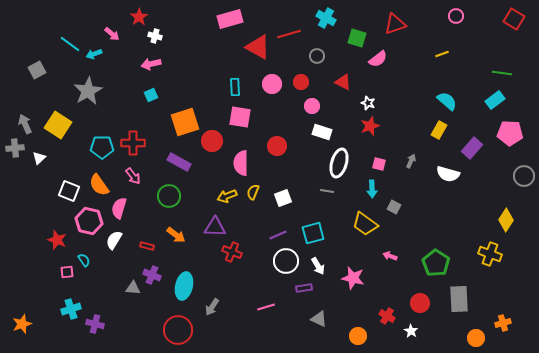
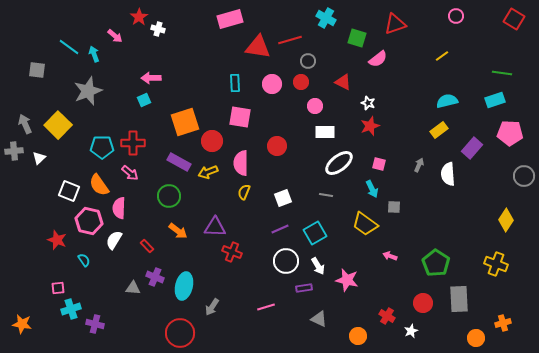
pink arrow at (112, 34): moved 3 px right, 2 px down
red line at (289, 34): moved 1 px right, 6 px down
white cross at (155, 36): moved 3 px right, 7 px up
cyan line at (70, 44): moved 1 px left, 3 px down
red triangle at (258, 47): rotated 20 degrees counterclockwise
cyan arrow at (94, 54): rotated 91 degrees clockwise
yellow line at (442, 54): moved 2 px down; rotated 16 degrees counterclockwise
gray circle at (317, 56): moved 9 px left, 5 px down
pink arrow at (151, 64): moved 14 px down; rotated 12 degrees clockwise
gray square at (37, 70): rotated 36 degrees clockwise
cyan rectangle at (235, 87): moved 4 px up
gray star at (88, 91): rotated 8 degrees clockwise
cyan square at (151, 95): moved 7 px left, 5 px down
cyan rectangle at (495, 100): rotated 18 degrees clockwise
cyan semicircle at (447, 101): rotated 55 degrees counterclockwise
pink circle at (312, 106): moved 3 px right
yellow square at (58, 125): rotated 12 degrees clockwise
yellow rectangle at (439, 130): rotated 24 degrees clockwise
white rectangle at (322, 132): moved 3 px right; rotated 18 degrees counterclockwise
gray cross at (15, 148): moved 1 px left, 3 px down
gray arrow at (411, 161): moved 8 px right, 4 px down
white ellipse at (339, 163): rotated 36 degrees clockwise
white semicircle at (448, 174): rotated 70 degrees clockwise
pink arrow at (133, 176): moved 3 px left, 3 px up; rotated 12 degrees counterclockwise
cyan arrow at (372, 189): rotated 24 degrees counterclockwise
gray line at (327, 191): moved 1 px left, 4 px down
yellow semicircle at (253, 192): moved 9 px left
yellow arrow at (227, 196): moved 19 px left, 24 px up
gray square at (394, 207): rotated 24 degrees counterclockwise
pink semicircle at (119, 208): rotated 15 degrees counterclockwise
cyan square at (313, 233): moved 2 px right; rotated 15 degrees counterclockwise
orange arrow at (176, 235): moved 2 px right, 4 px up
purple line at (278, 235): moved 2 px right, 6 px up
red rectangle at (147, 246): rotated 32 degrees clockwise
yellow cross at (490, 254): moved 6 px right, 10 px down
pink square at (67, 272): moved 9 px left, 16 px down
purple cross at (152, 275): moved 3 px right, 2 px down
pink star at (353, 278): moved 6 px left, 2 px down
red circle at (420, 303): moved 3 px right
orange star at (22, 324): rotated 30 degrees clockwise
red circle at (178, 330): moved 2 px right, 3 px down
white star at (411, 331): rotated 16 degrees clockwise
